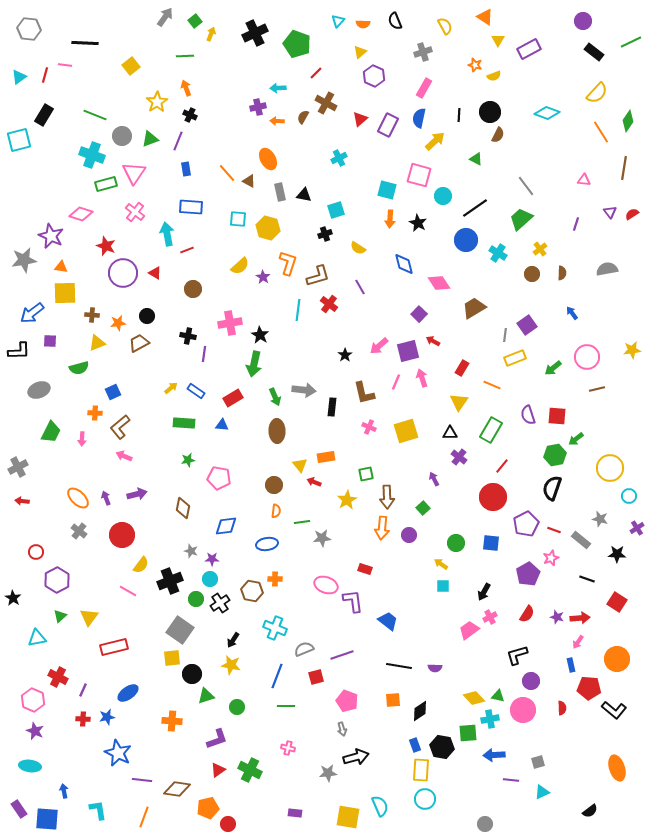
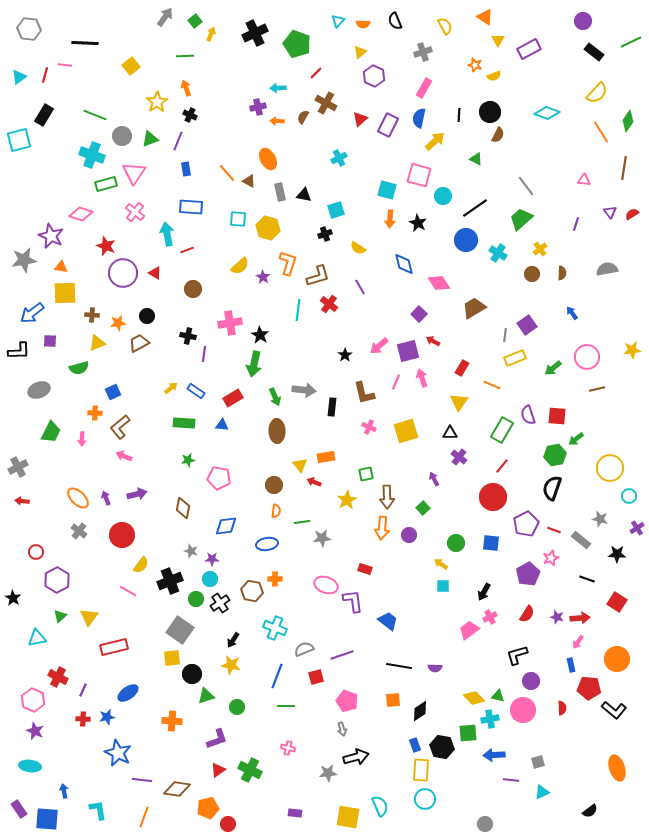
green rectangle at (491, 430): moved 11 px right
